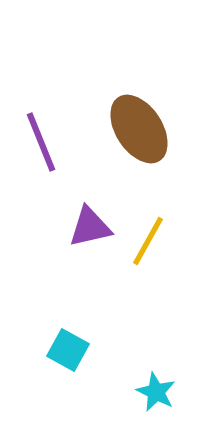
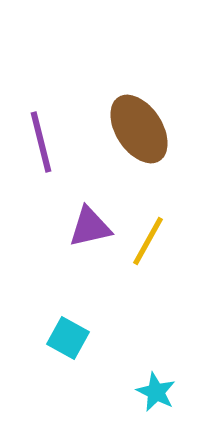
purple line: rotated 8 degrees clockwise
cyan square: moved 12 px up
